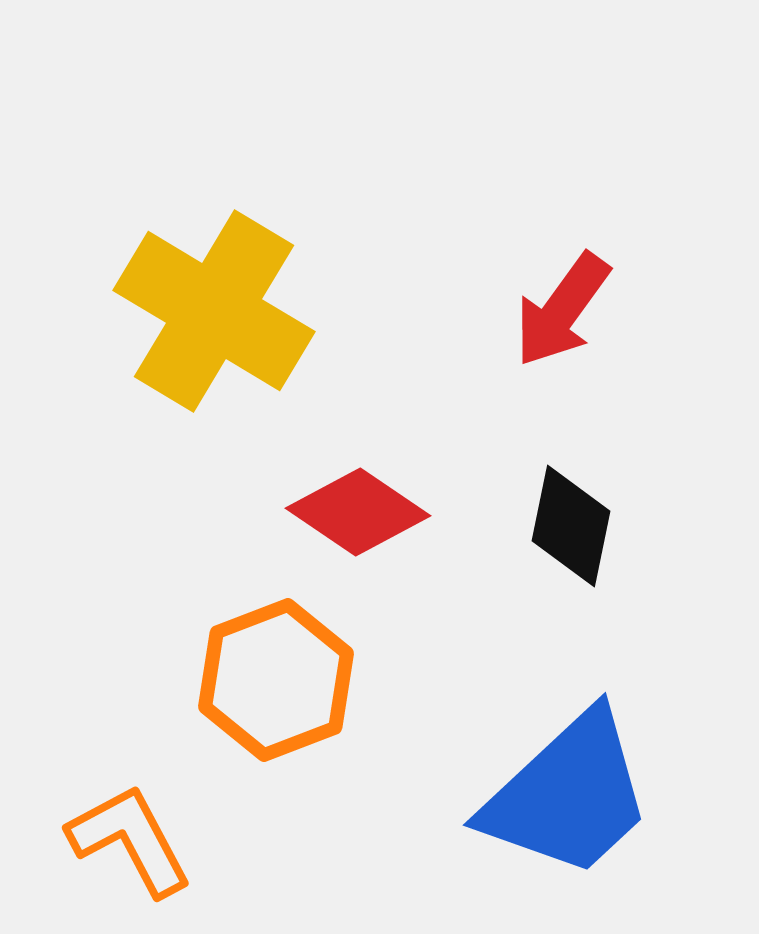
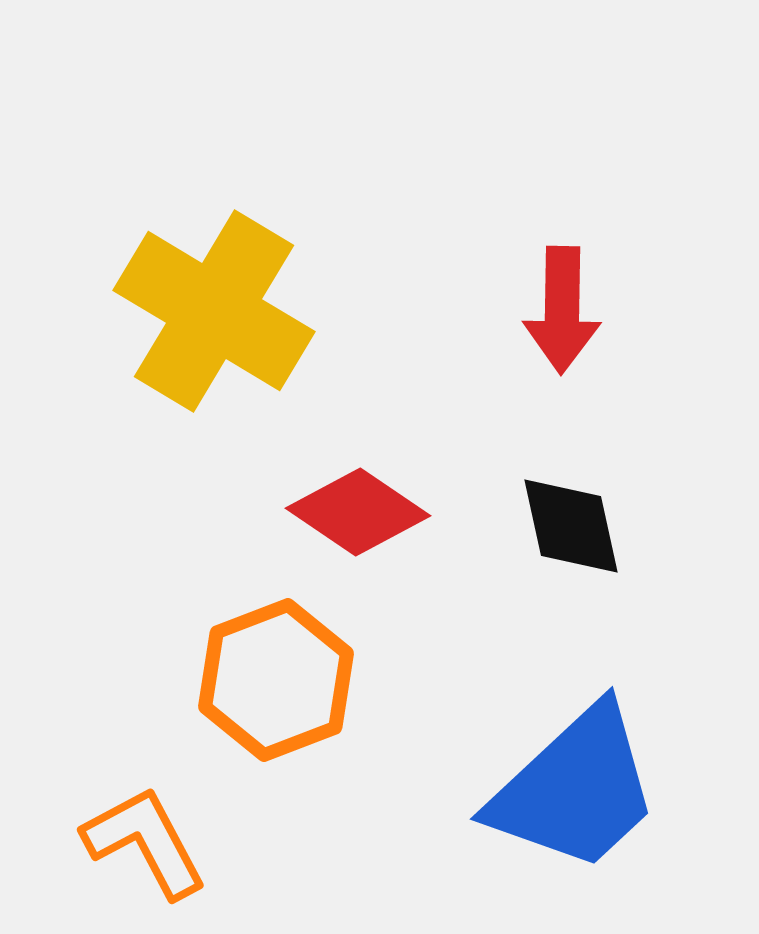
red arrow: rotated 35 degrees counterclockwise
black diamond: rotated 24 degrees counterclockwise
blue trapezoid: moved 7 px right, 6 px up
orange L-shape: moved 15 px right, 2 px down
